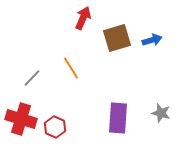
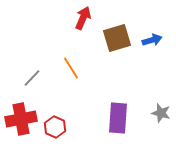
red cross: rotated 28 degrees counterclockwise
